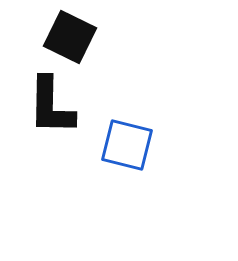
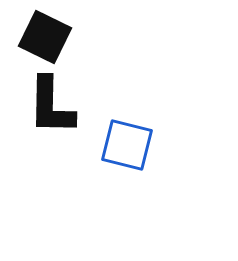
black square: moved 25 px left
